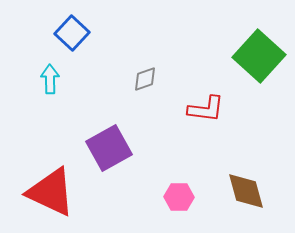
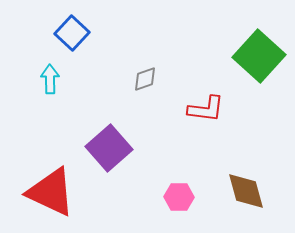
purple square: rotated 12 degrees counterclockwise
